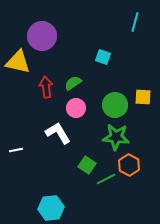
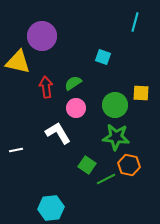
yellow square: moved 2 px left, 4 px up
orange hexagon: rotated 15 degrees counterclockwise
